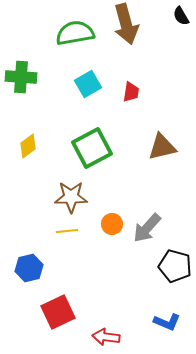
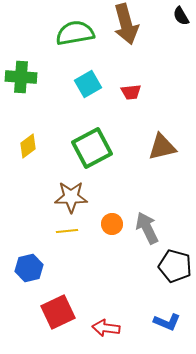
red trapezoid: rotated 75 degrees clockwise
gray arrow: rotated 112 degrees clockwise
red arrow: moved 9 px up
